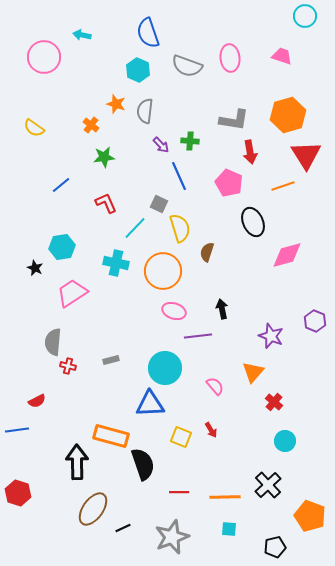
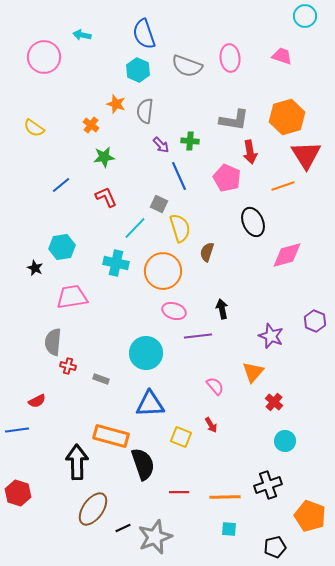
blue semicircle at (148, 33): moved 4 px left, 1 px down
orange hexagon at (288, 115): moved 1 px left, 2 px down
pink pentagon at (229, 183): moved 2 px left, 5 px up
red L-shape at (106, 203): moved 6 px up
pink trapezoid at (72, 293): moved 4 px down; rotated 24 degrees clockwise
gray rectangle at (111, 360): moved 10 px left, 19 px down; rotated 35 degrees clockwise
cyan circle at (165, 368): moved 19 px left, 15 px up
red arrow at (211, 430): moved 5 px up
black cross at (268, 485): rotated 24 degrees clockwise
gray star at (172, 537): moved 17 px left
